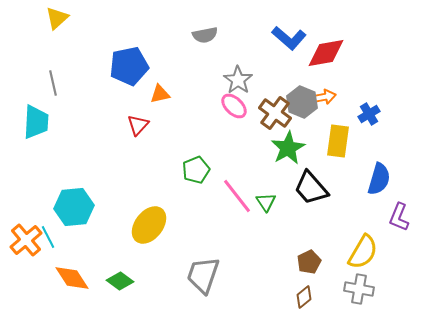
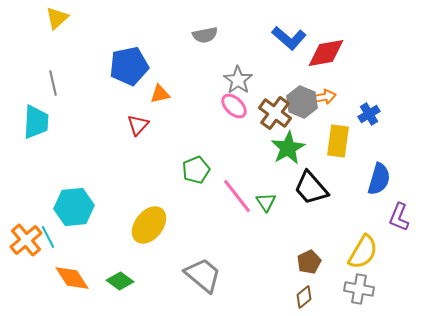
gray trapezoid: rotated 111 degrees clockwise
